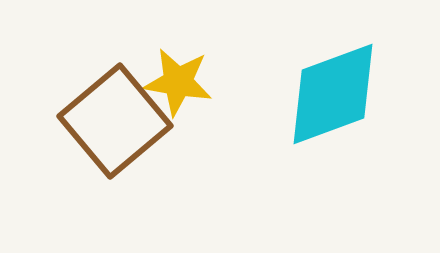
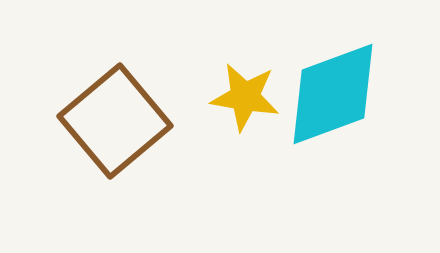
yellow star: moved 67 px right, 15 px down
